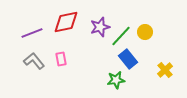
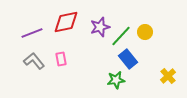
yellow cross: moved 3 px right, 6 px down
